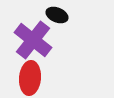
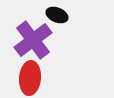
purple cross: rotated 15 degrees clockwise
